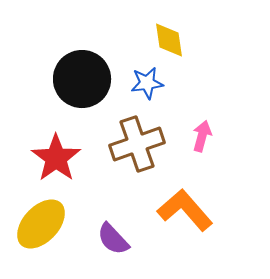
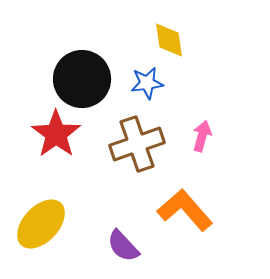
red star: moved 24 px up
purple semicircle: moved 10 px right, 7 px down
